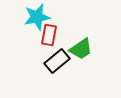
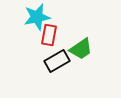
black rectangle: rotated 10 degrees clockwise
